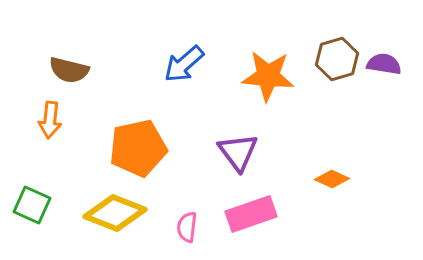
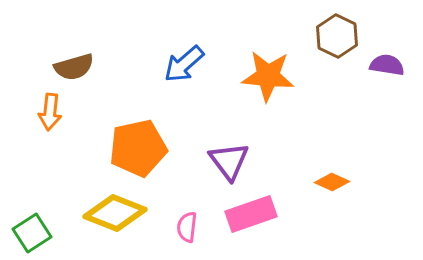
brown hexagon: moved 23 px up; rotated 18 degrees counterclockwise
purple semicircle: moved 3 px right, 1 px down
brown semicircle: moved 5 px right, 3 px up; rotated 30 degrees counterclockwise
orange arrow: moved 8 px up
purple triangle: moved 9 px left, 9 px down
orange diamond: moved 3 px down
green square: moved 28 px down; rotated 33 degrees clockwise
